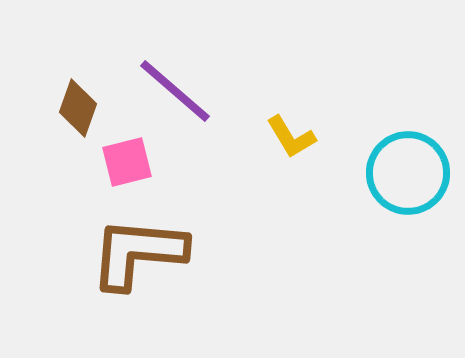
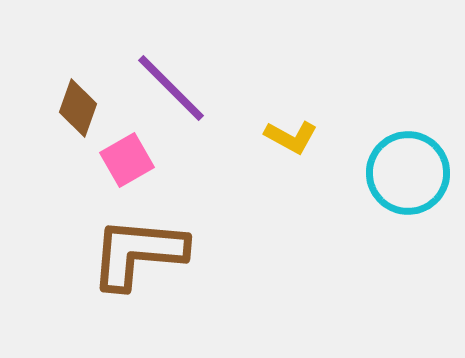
purple line: moved 4 px left, 3 px up; rotated 4 degrees clockwise
yellow L-shape: rotated 30 degrees counterclockwise
pink square: moved 2 px up; rotated 16 degrees counterclockwise
